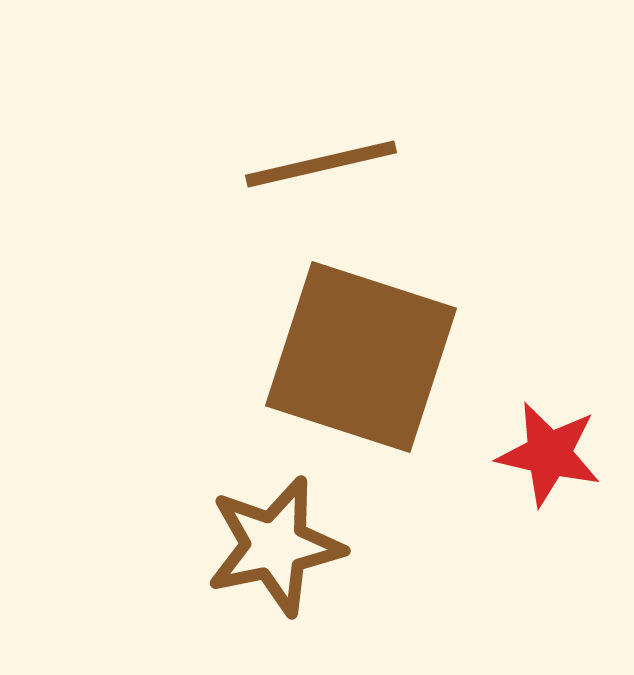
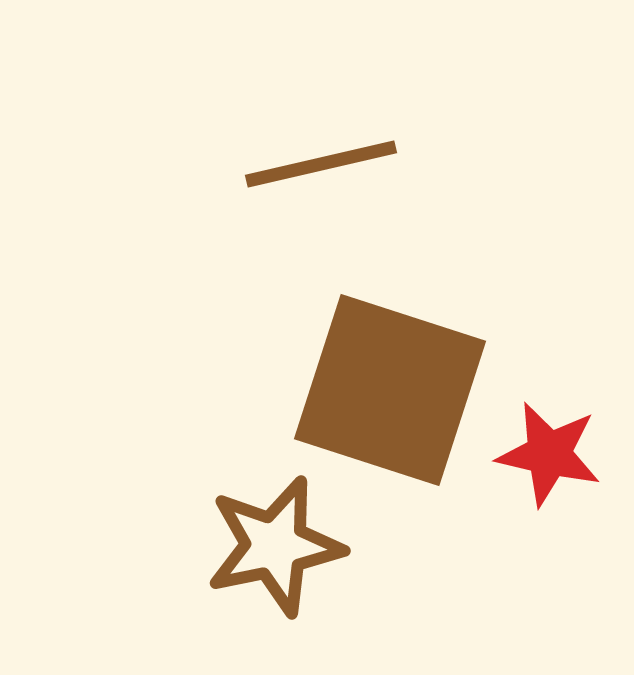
brown square: moved 29 px right, 33 px down
